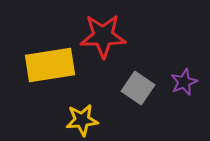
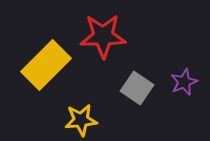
yellow rectangle: moved 4 px left; rotated 36 degrees counterclockwise
gray square: moved 1 px left
yellow star: moved 1 px left
